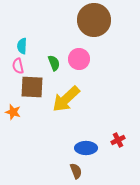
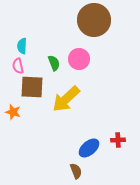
red cross: rotated 24 degrees clockwise
blue ellipse: moved 3 px right; rotated 40 degrees counterclockwise
